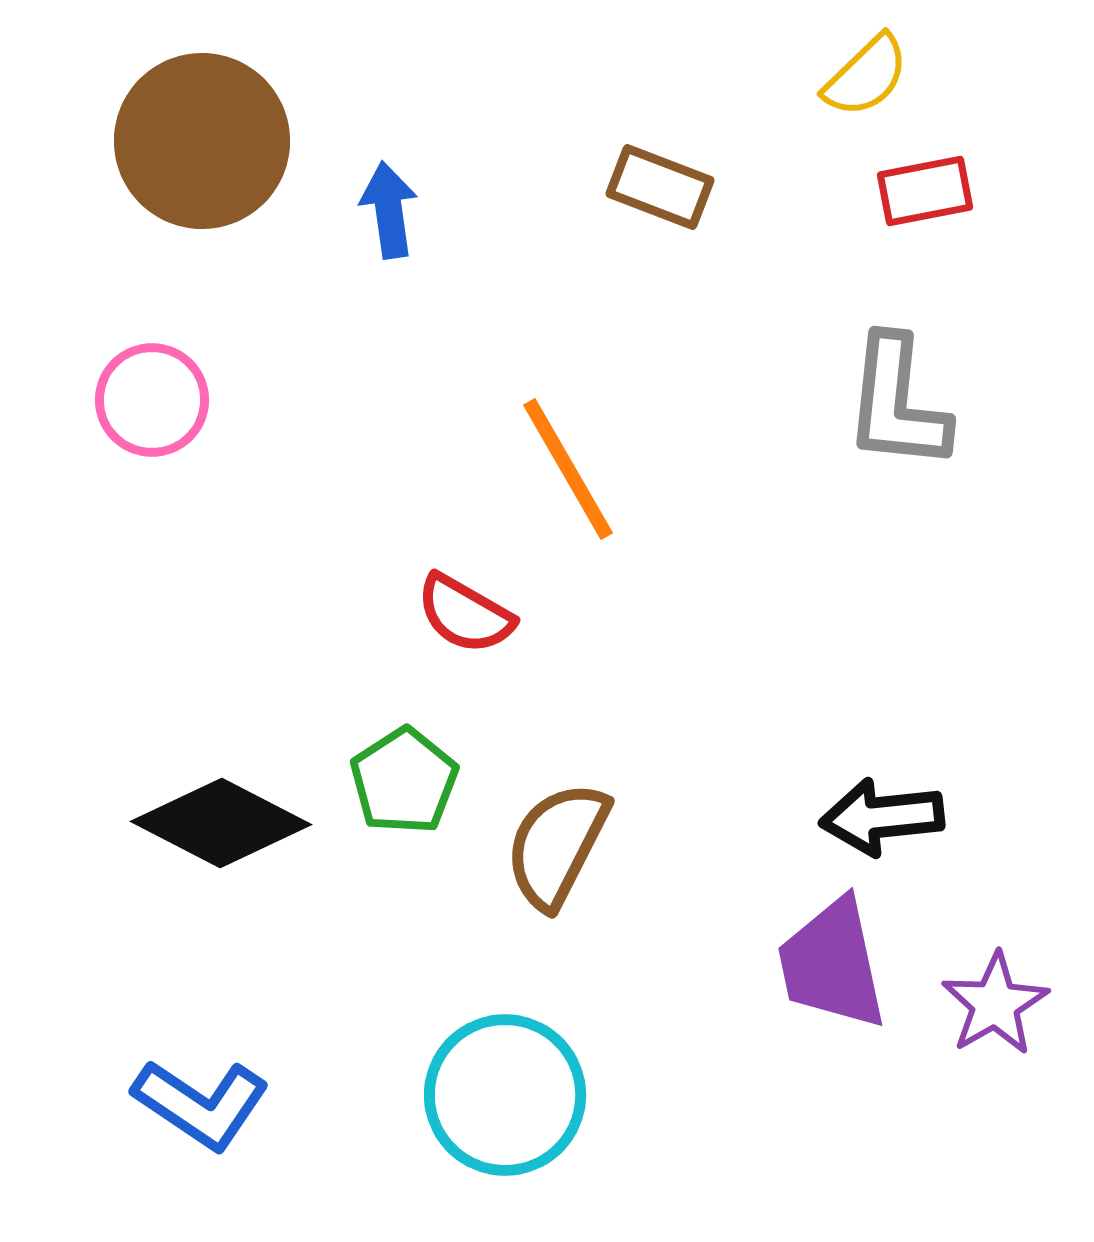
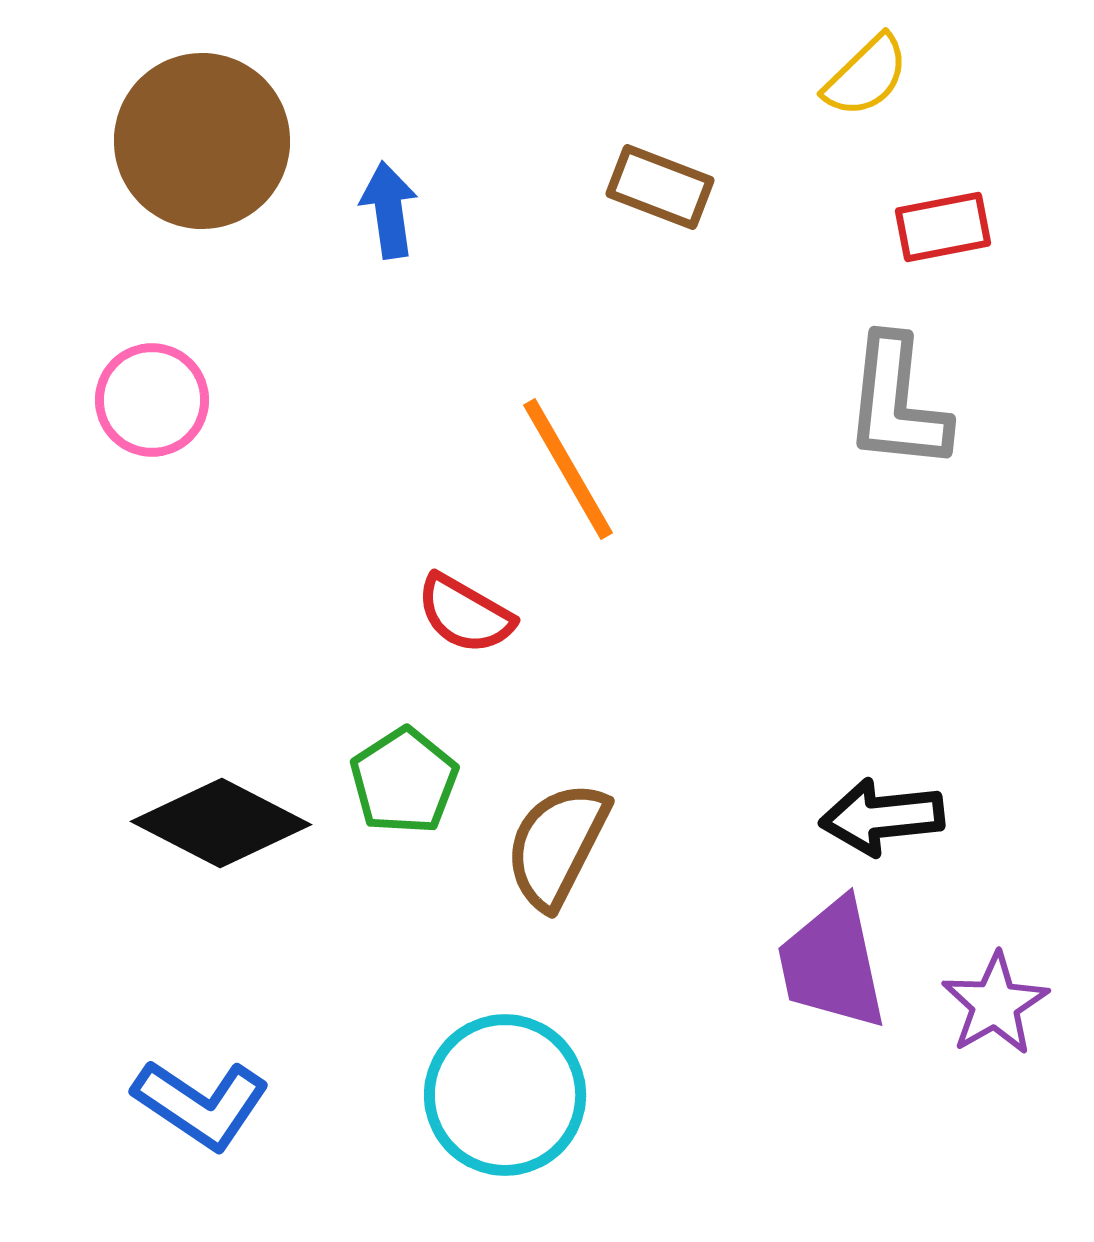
red rectangle: moved 18 px right, 36 px down
